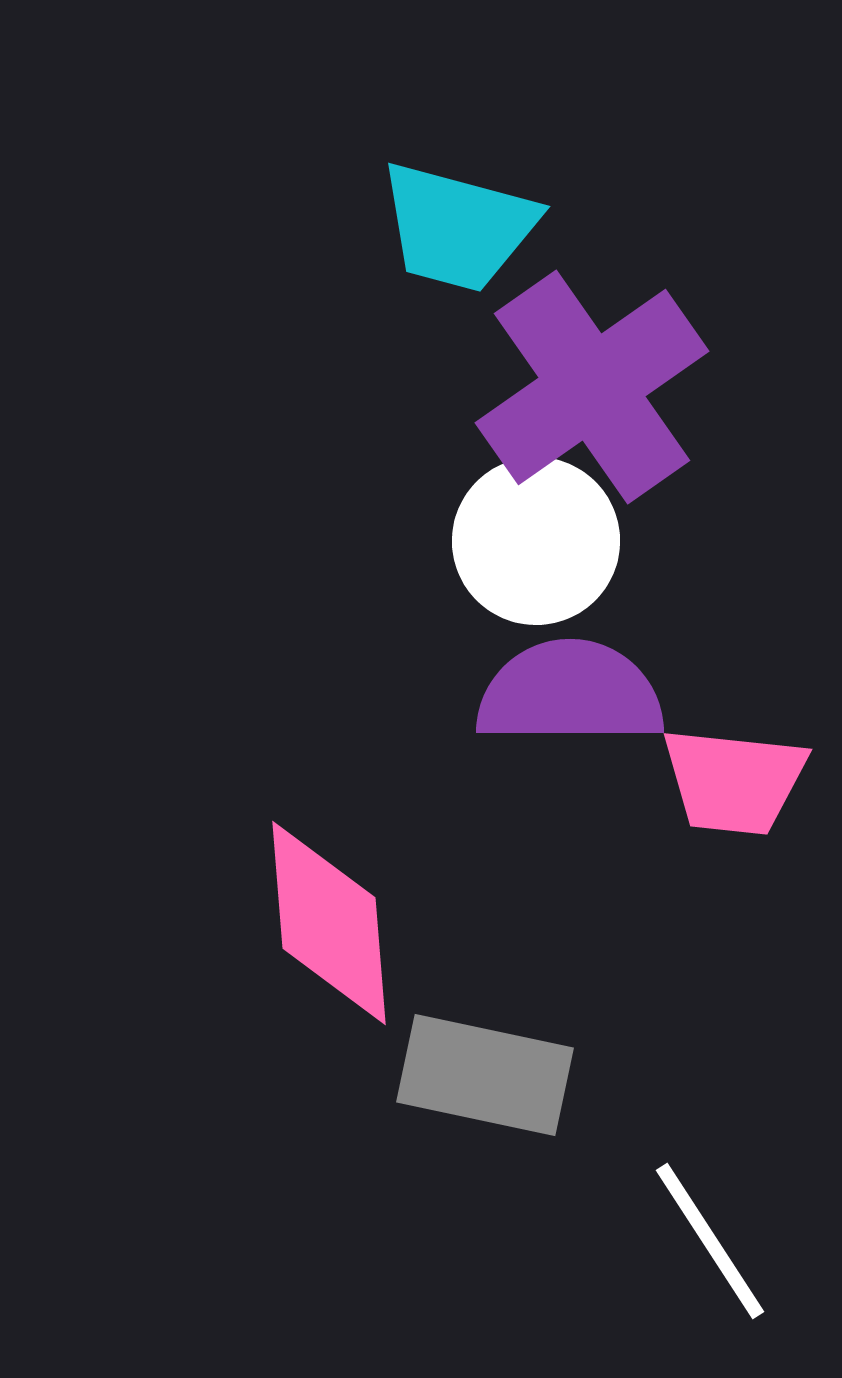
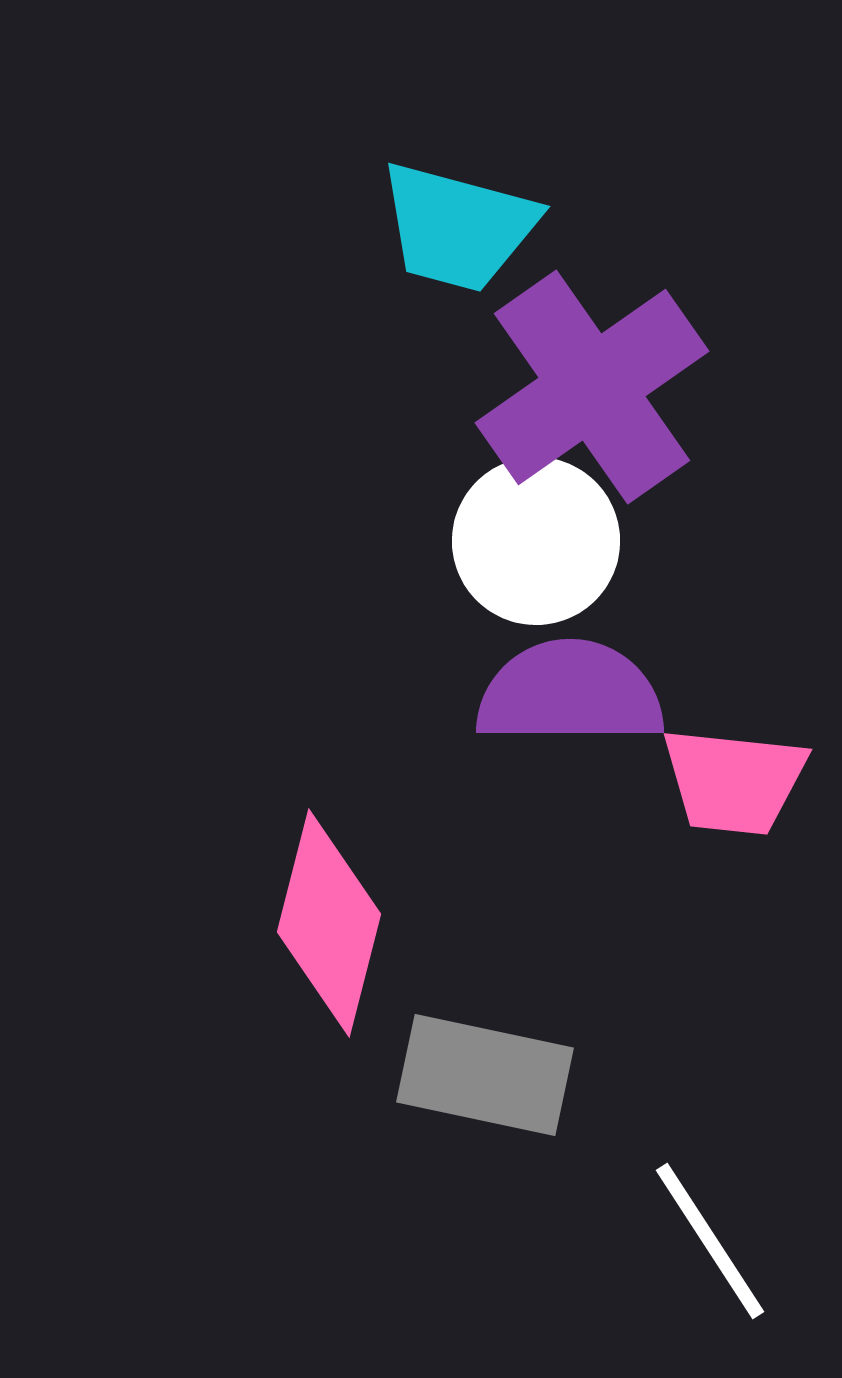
pink diamond: rotated 19 degrees clockwise
